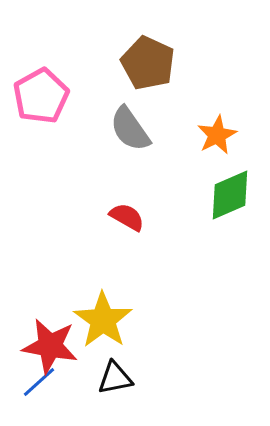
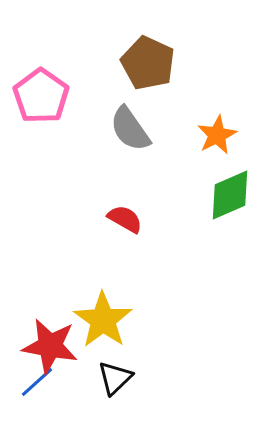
pink pentagon: rotated 8 degrees counterclockwise
red semicircle: moved 2 px left, 2 px down
black triangle: rotated 33 degrees counterclockwise
blue line: moved 2 px left
